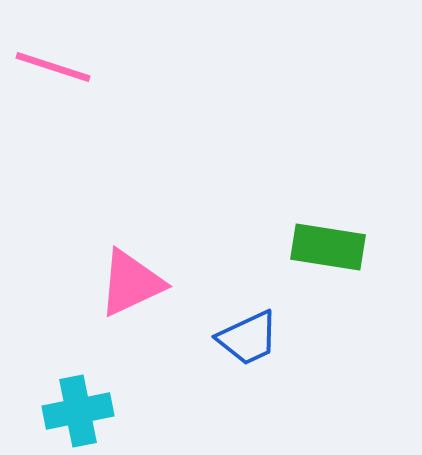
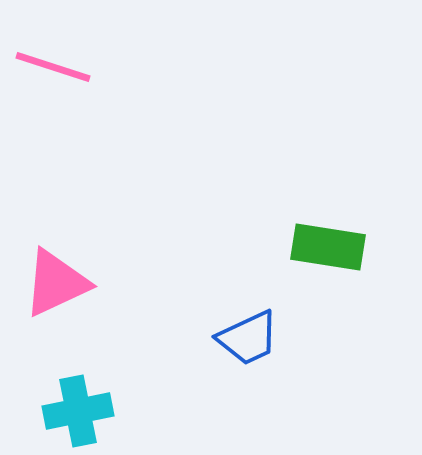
pink triangle: moved 75 px left
